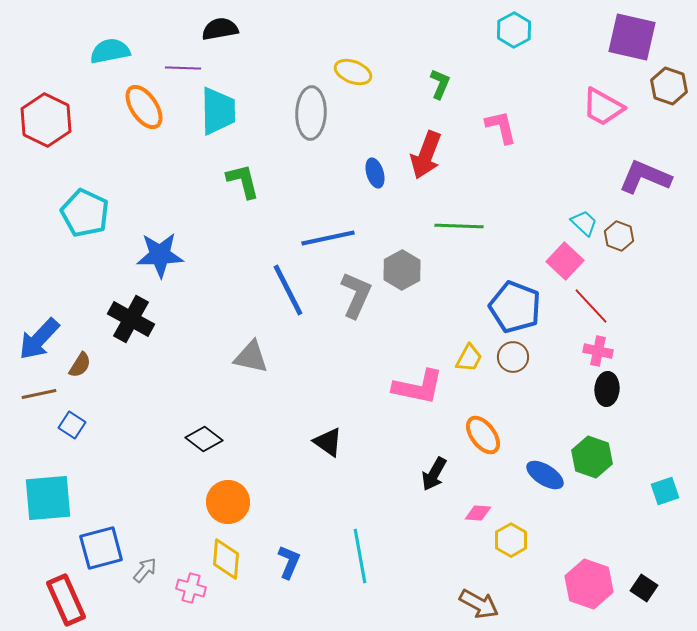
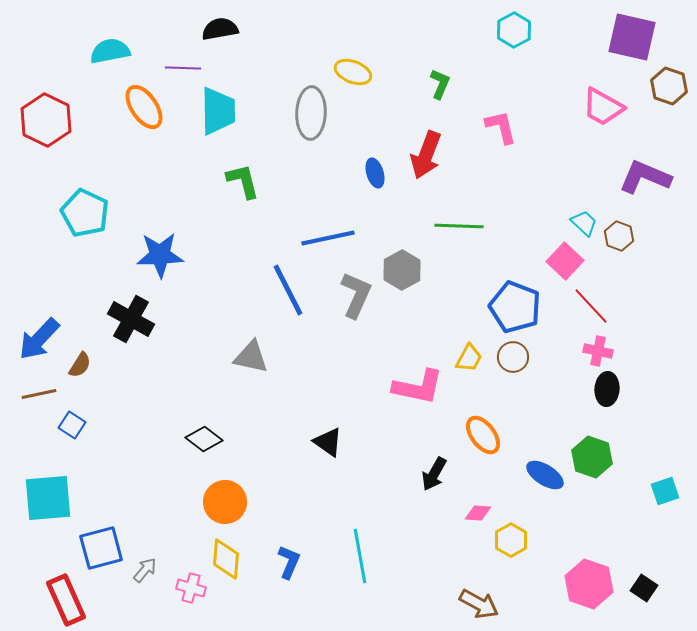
orange circle at (228, 502): moved 3 px left
